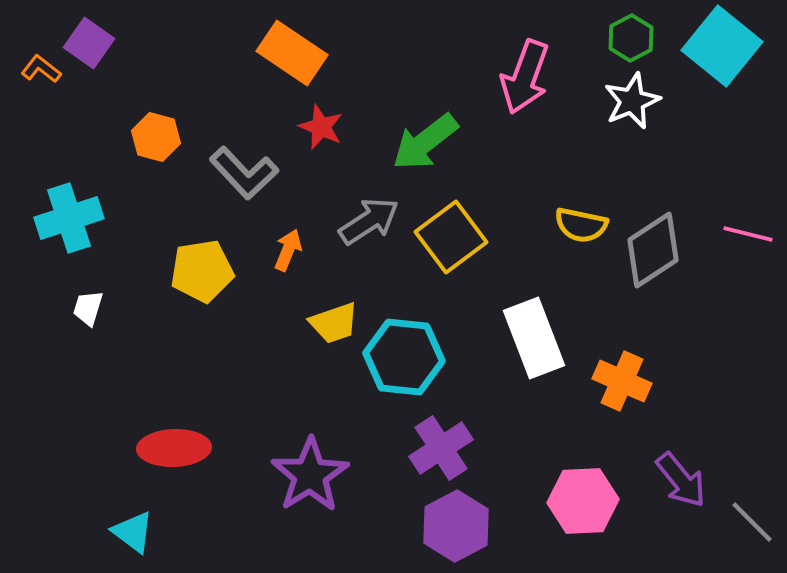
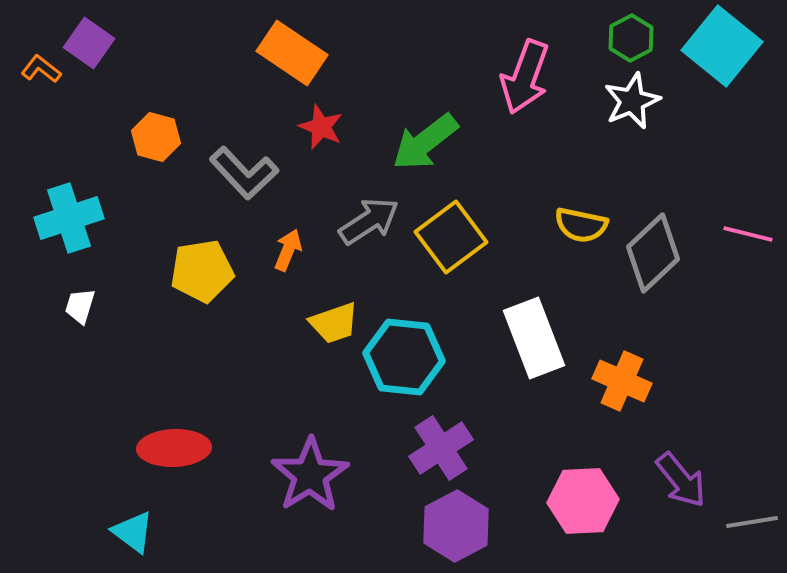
gray diamond: moved 3 px down; rotated 10 degrees counterclockwise
white trapezoid: moved 8 px left, 2 px up
gray line: rotated 54 degrees counterclockwise
